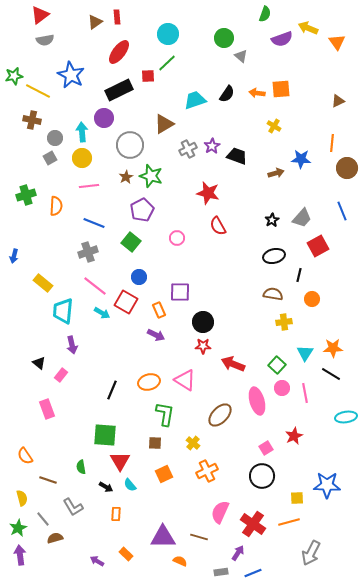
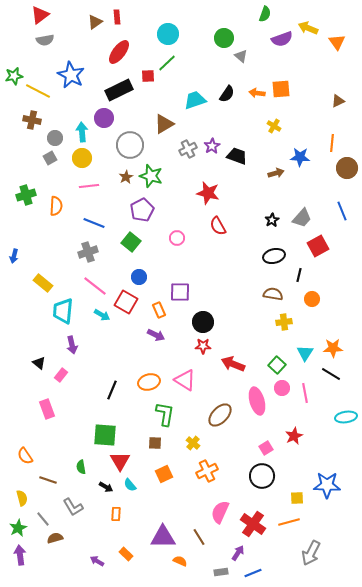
blue star at (301, 159): moved 1 px left, 2 px up
cyan arrow at (102, 313): moved 2 px down
brown line at (199, 537): rotated 42 degrees clockwise
